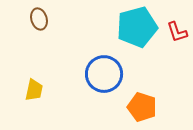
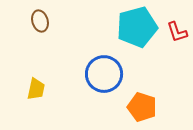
brown ellipse: moved 1 px right, 2 px down
yellow trapezoid: moved 2 px right, 1 px up
